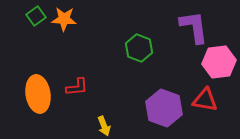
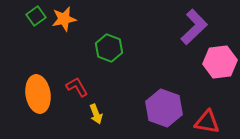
orange star: rotated 15 degrees counterclockwise
purple L-shape: rotated 54 degrees clockwise
green hexagon: moved 30 px left
pink hexagon: moved 1 px right
red L-shape: rotated 115 degrees counterclockwise
red triangle: moved 2 px right, 22 px down
yellow arrow: moved 8 px left, 12 px up
